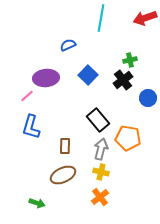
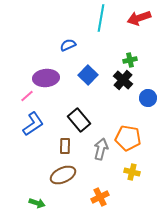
red arrow: moved 6 px left
black cross: rotated 12 degrees counterclockwise
black rectangle: moved 19 px left
blue L-shape: moved 2 px right, 3 px up; rotated 140 degrees counterclockwise
yellow cross: moved 31 px right
orange cross: rotated 12 degrees clockwise
